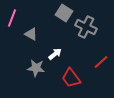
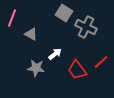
red trapezoid: moved 6 px right, 8 px up
